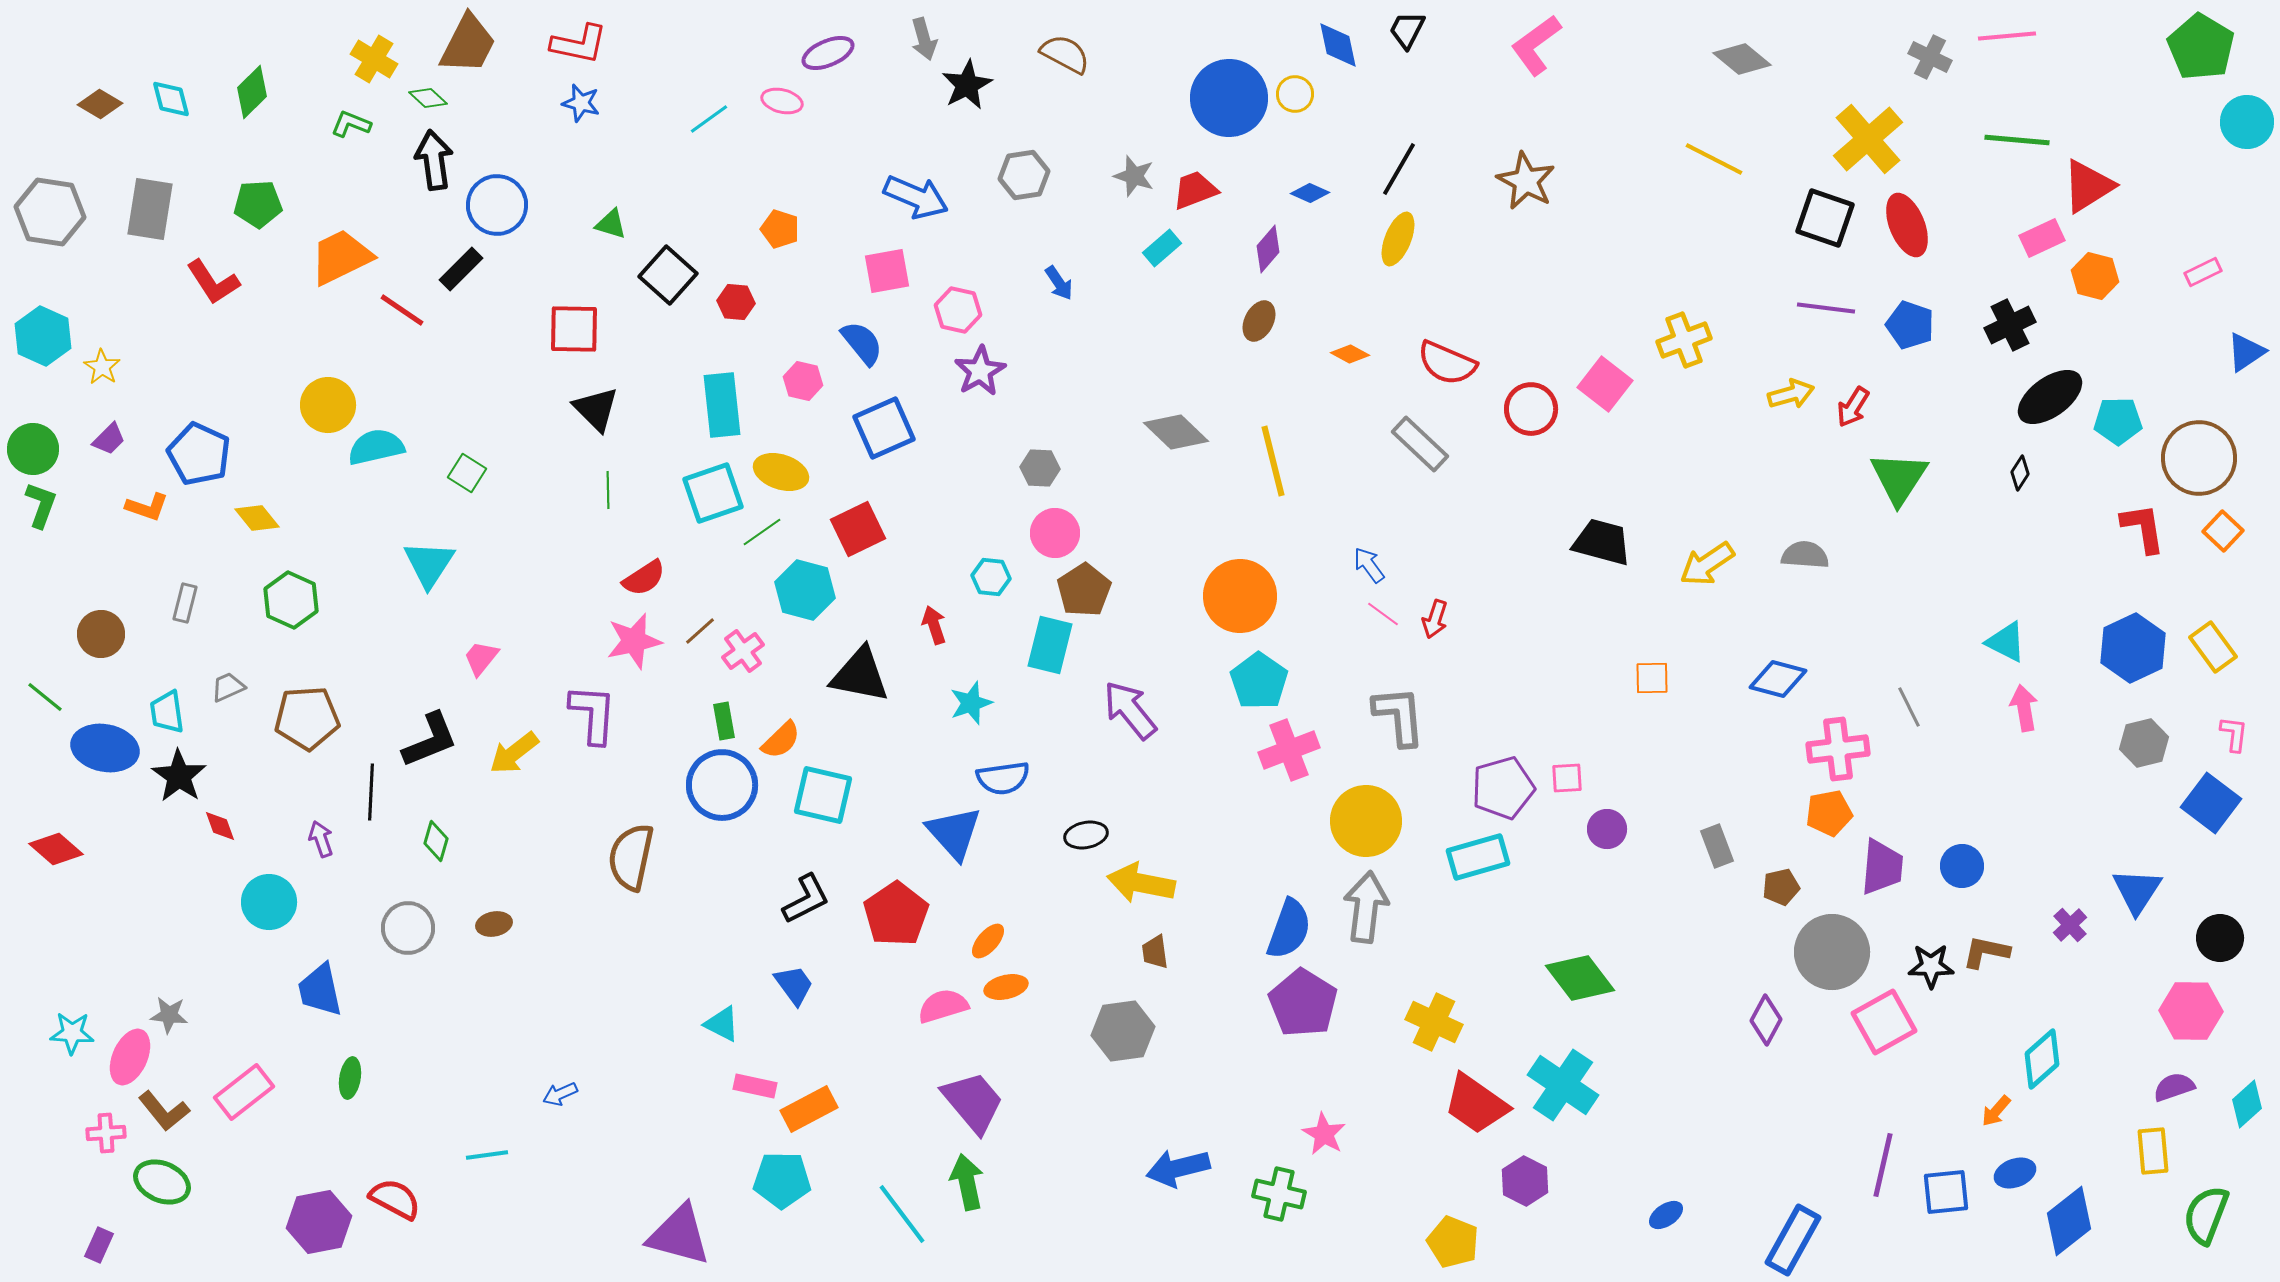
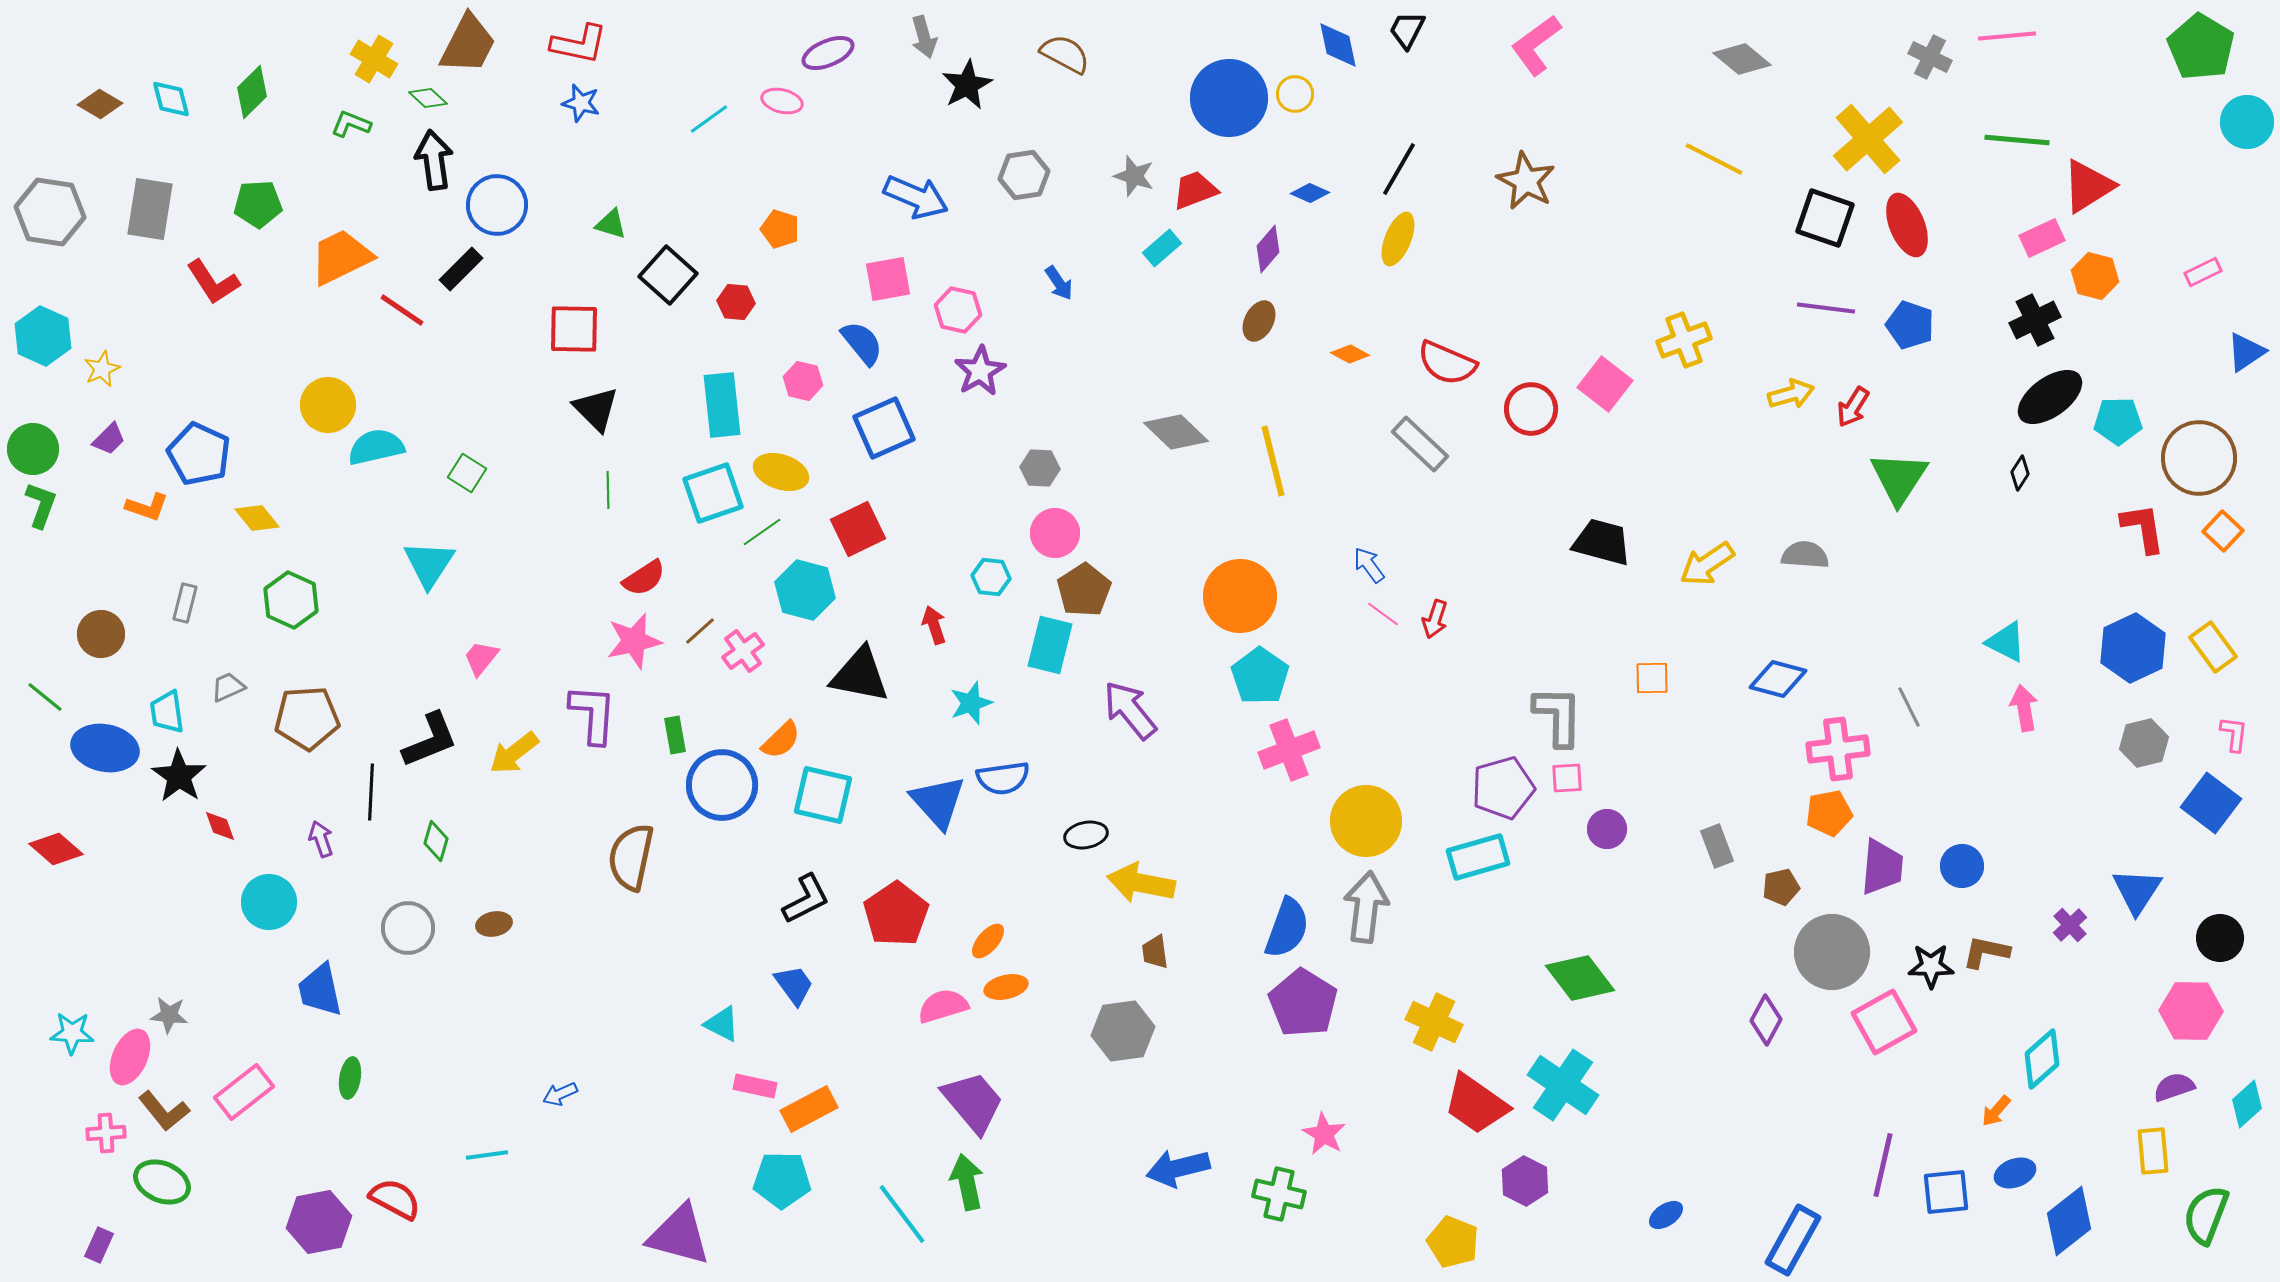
gray arrow at (924, 39): moved 2 px up
pink square at (887, 271): moved 1 px right, 8 px down
black cross at (2010, 325): moved 25 px right, 5 px up
yellow star at (102, 367): moved 2 px down; rotated 15 degrees clockwise
cyan pentagon at (1259, 681): moved 1 px right, 5 px up
gray L-shape at (1399, 716): moved 159 px right; rotated 6 degrees clockwise
green rectangle at (724, 721): moved 49 px left, 14 px down
blue triangle at (954, 833): moved 16 px left, 31 px up
blue semicircle at (1289, 929): moved 2 px left, 1 px up
